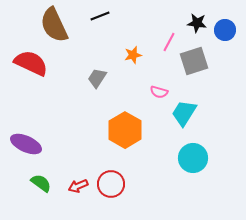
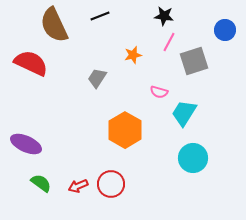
black star: moved 33 px left, 7 px up
